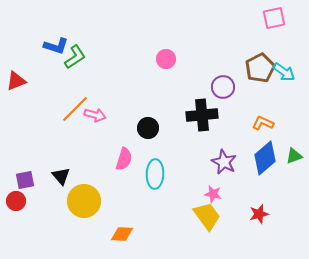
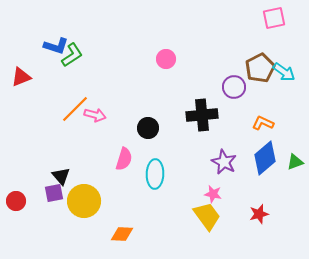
green L-shape: moved 3 px left, 2 px up
red triangle: moved 5 px right, 4 px up
purple circle: moved 11 px right
green triangle: moved 1 px right, 6 px down
purple square: moved 29 px right, 13 px down
